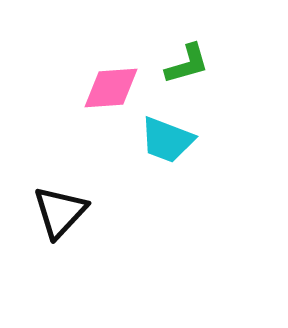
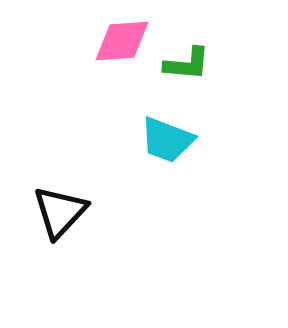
green L-shape: rotated 21 degrees clockwise
pink diamond: moved 11 px right, 47 px up
